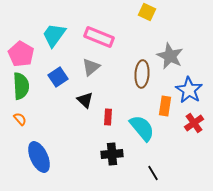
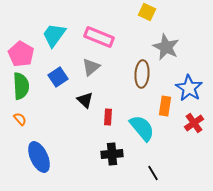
gray star: moved 4 px left, 9 px up
blue star: moved 2 px up
